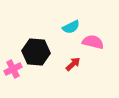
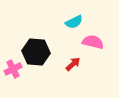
cyan semicircle: moved 3 px right, 5 px up
